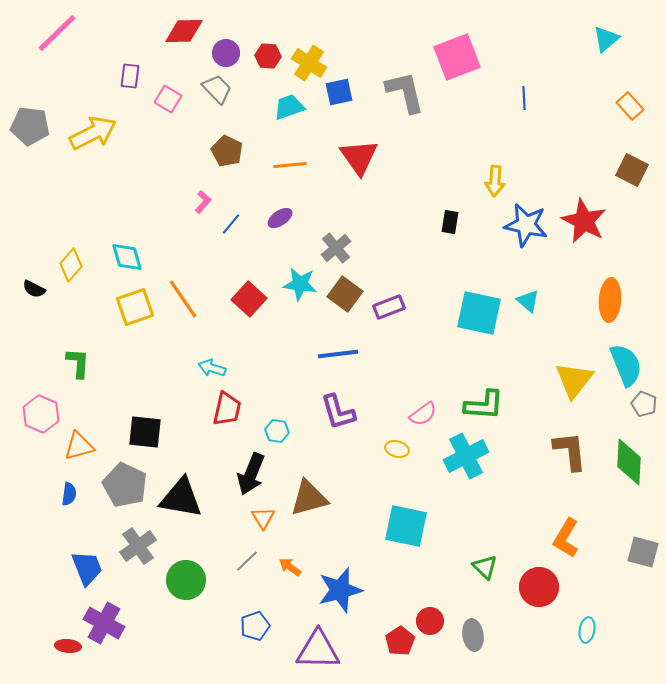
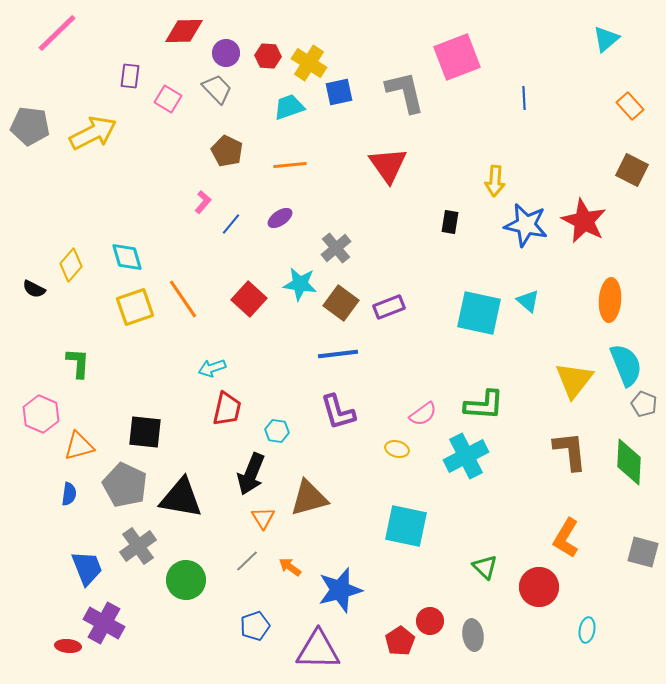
red triangle at (359, 157): moved 29 px right, 8 px down
brown square at (345, 294): moved 4 px left, 9 px down
cyan arrow at (212, 368): rotated 36 degrees counterclockwise
